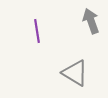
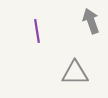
gray triangle: rotated 32 degrees counterclockwise
